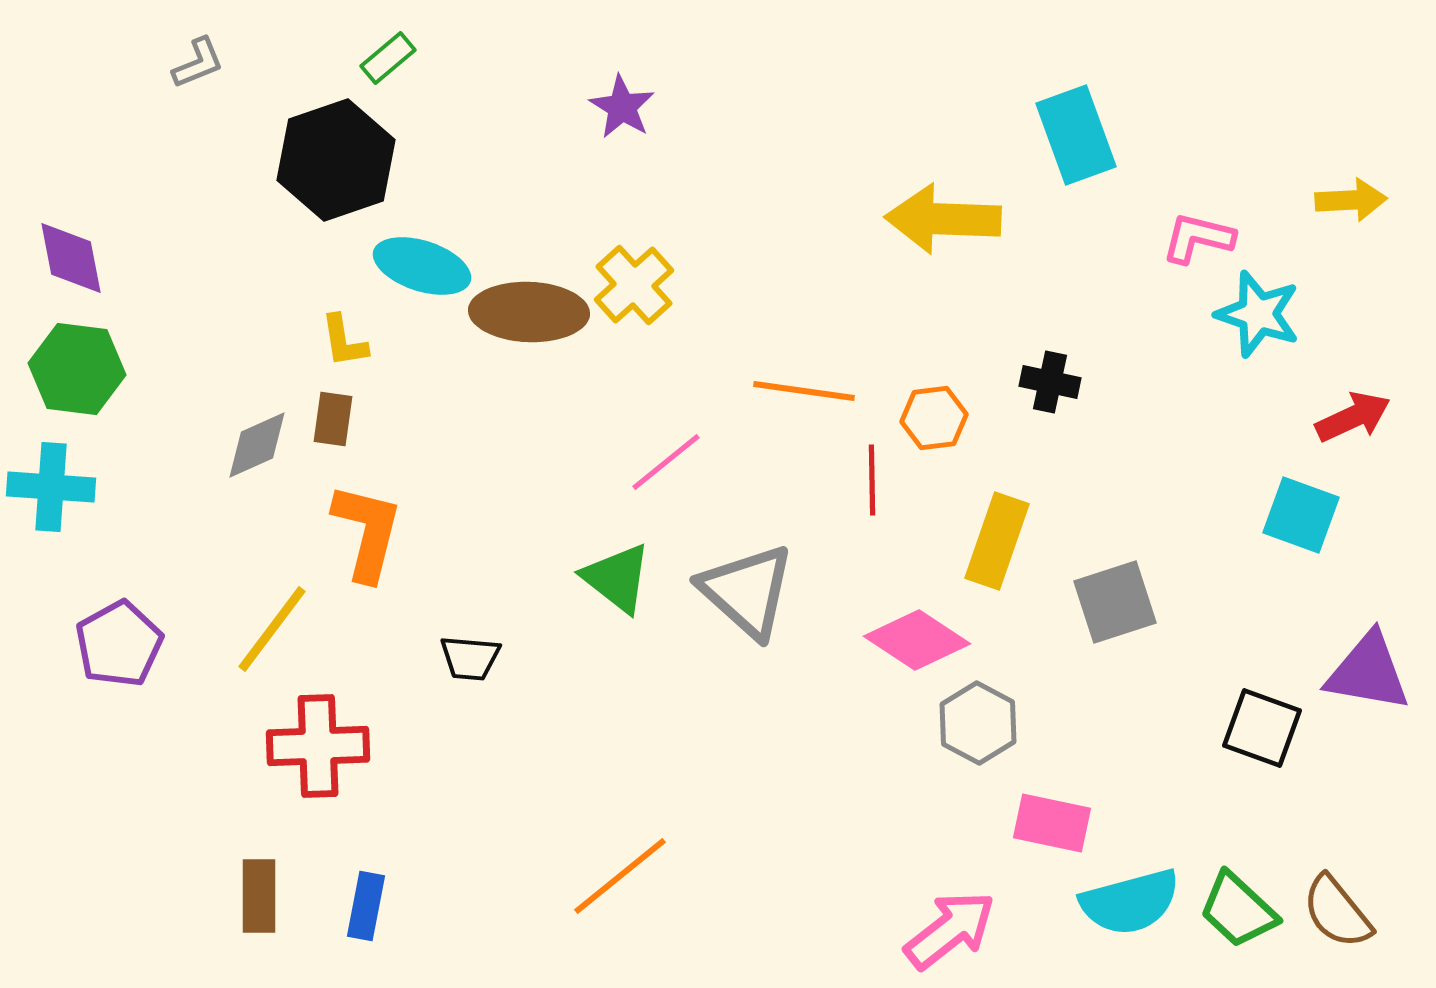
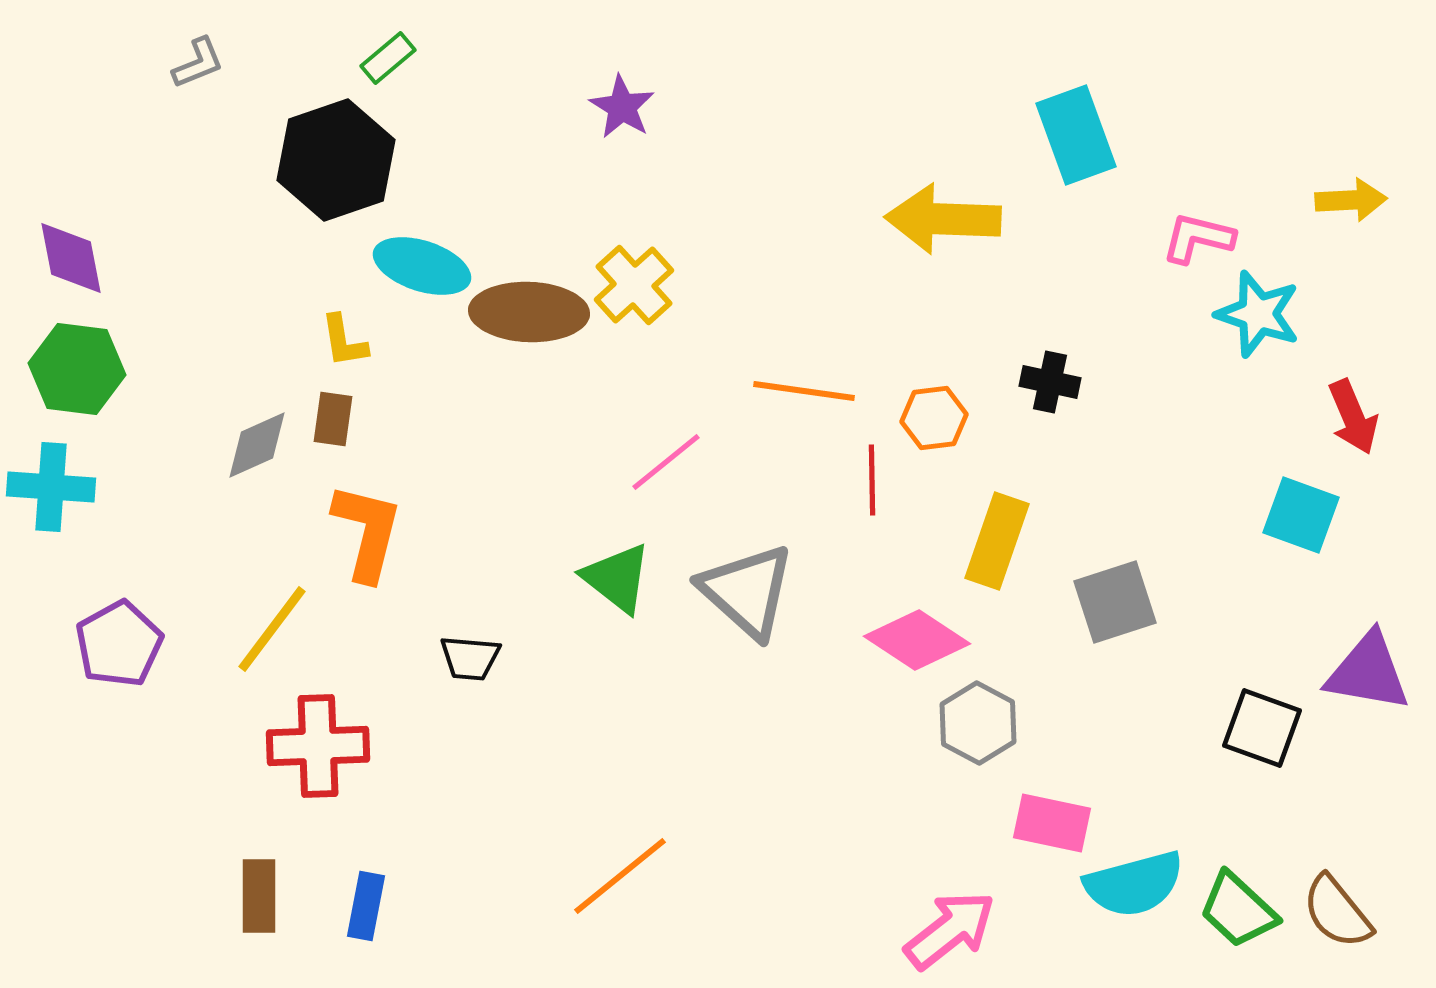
red arrow at (1353, 417): rotated 92 degrees clockwise
cyan semicircle at (1130, 902): moved 4 px right, 18 px up
